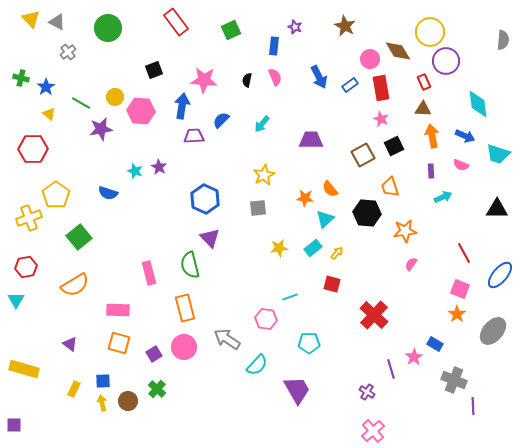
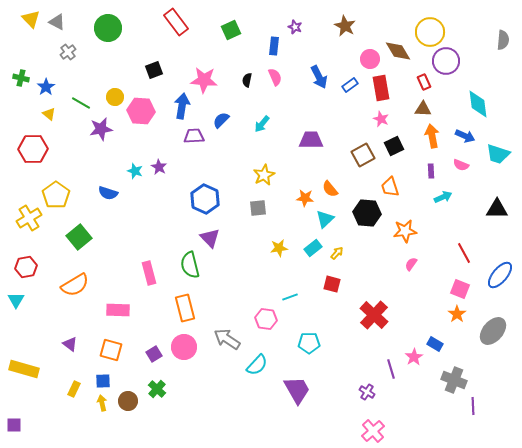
yellow cross at (29, 218): rotated 10 degrees counterclockwise
orange square at (119, 343): moved 8 px left, 7 px down
